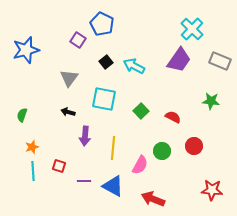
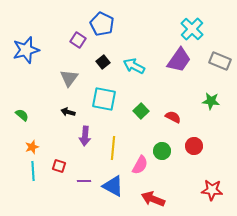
black square: moved 3 px left
green semicircle: rotated 112 degrees clockwise
